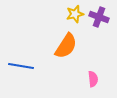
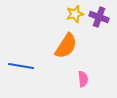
pink semicircle: moved 10 px left
